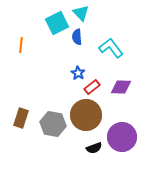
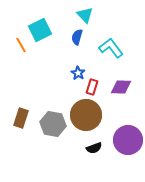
cyan triangle: moved 4 px right, 2 px down
cyan square: moved 17 px left, 7 px down
blue semicircle: rotated 21 degrees clockwise
orange line: rotated 35 degrees counterclockwise
red rectangle: rotated 35 degrees counterclockwise
purple circle: moved 6 px right, 3 px down
